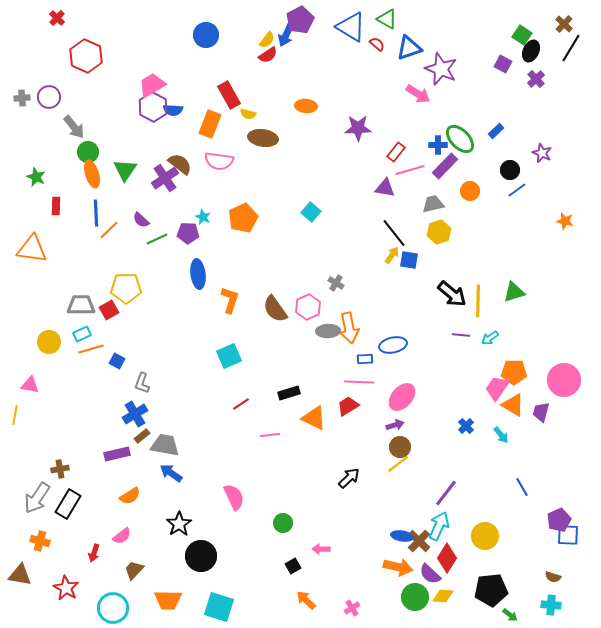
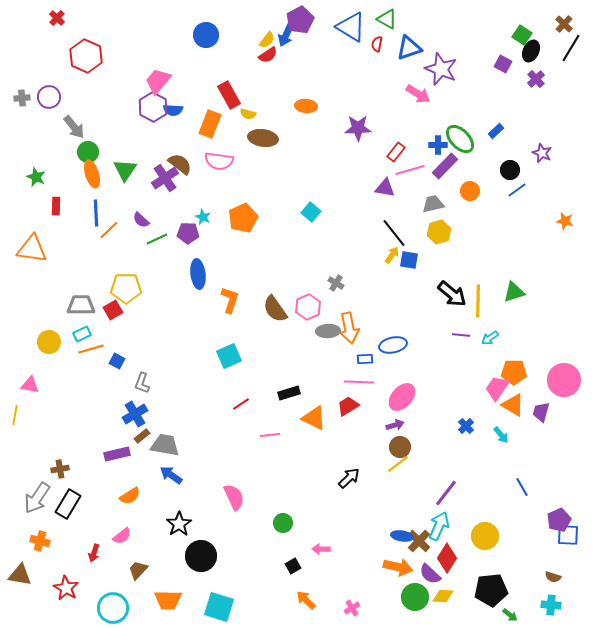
red semicircle at (377, 44): rotated 119 degrees counterclockwise
pink trapezoid at (152, 85): moved 6 px right, 4 px up; rotated 20 degrees counterclockwise
red square at (109, 310): moved 4 px right
blue arrow at (171, 473): moved 2 px down
brown trapezoid at (134, 570): moved 4 px right
